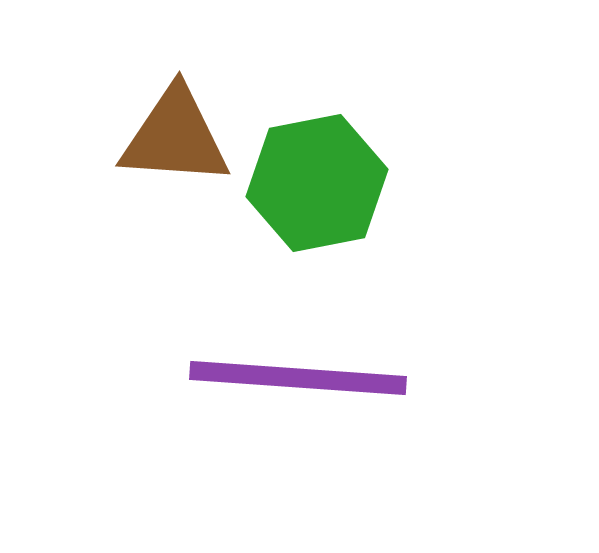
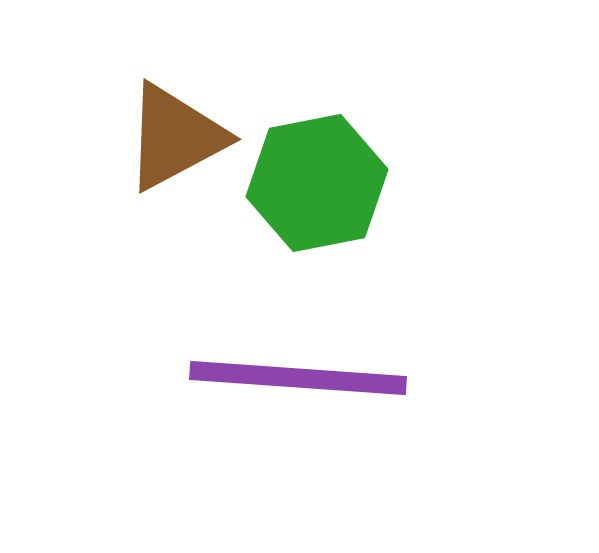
brown triangle: rotated 32 degrees counterclockwise
